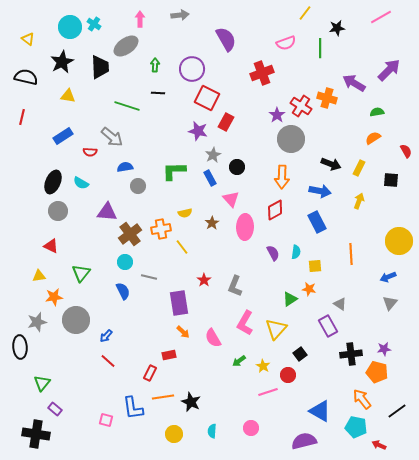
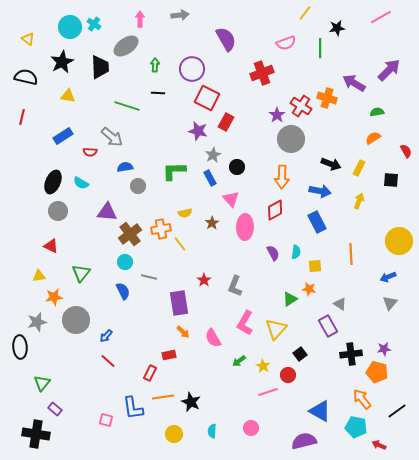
yellow line at (182, 247): moved 2 px left, 3 px up
